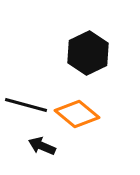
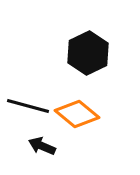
black line: moved 2 px right, 1 px down
